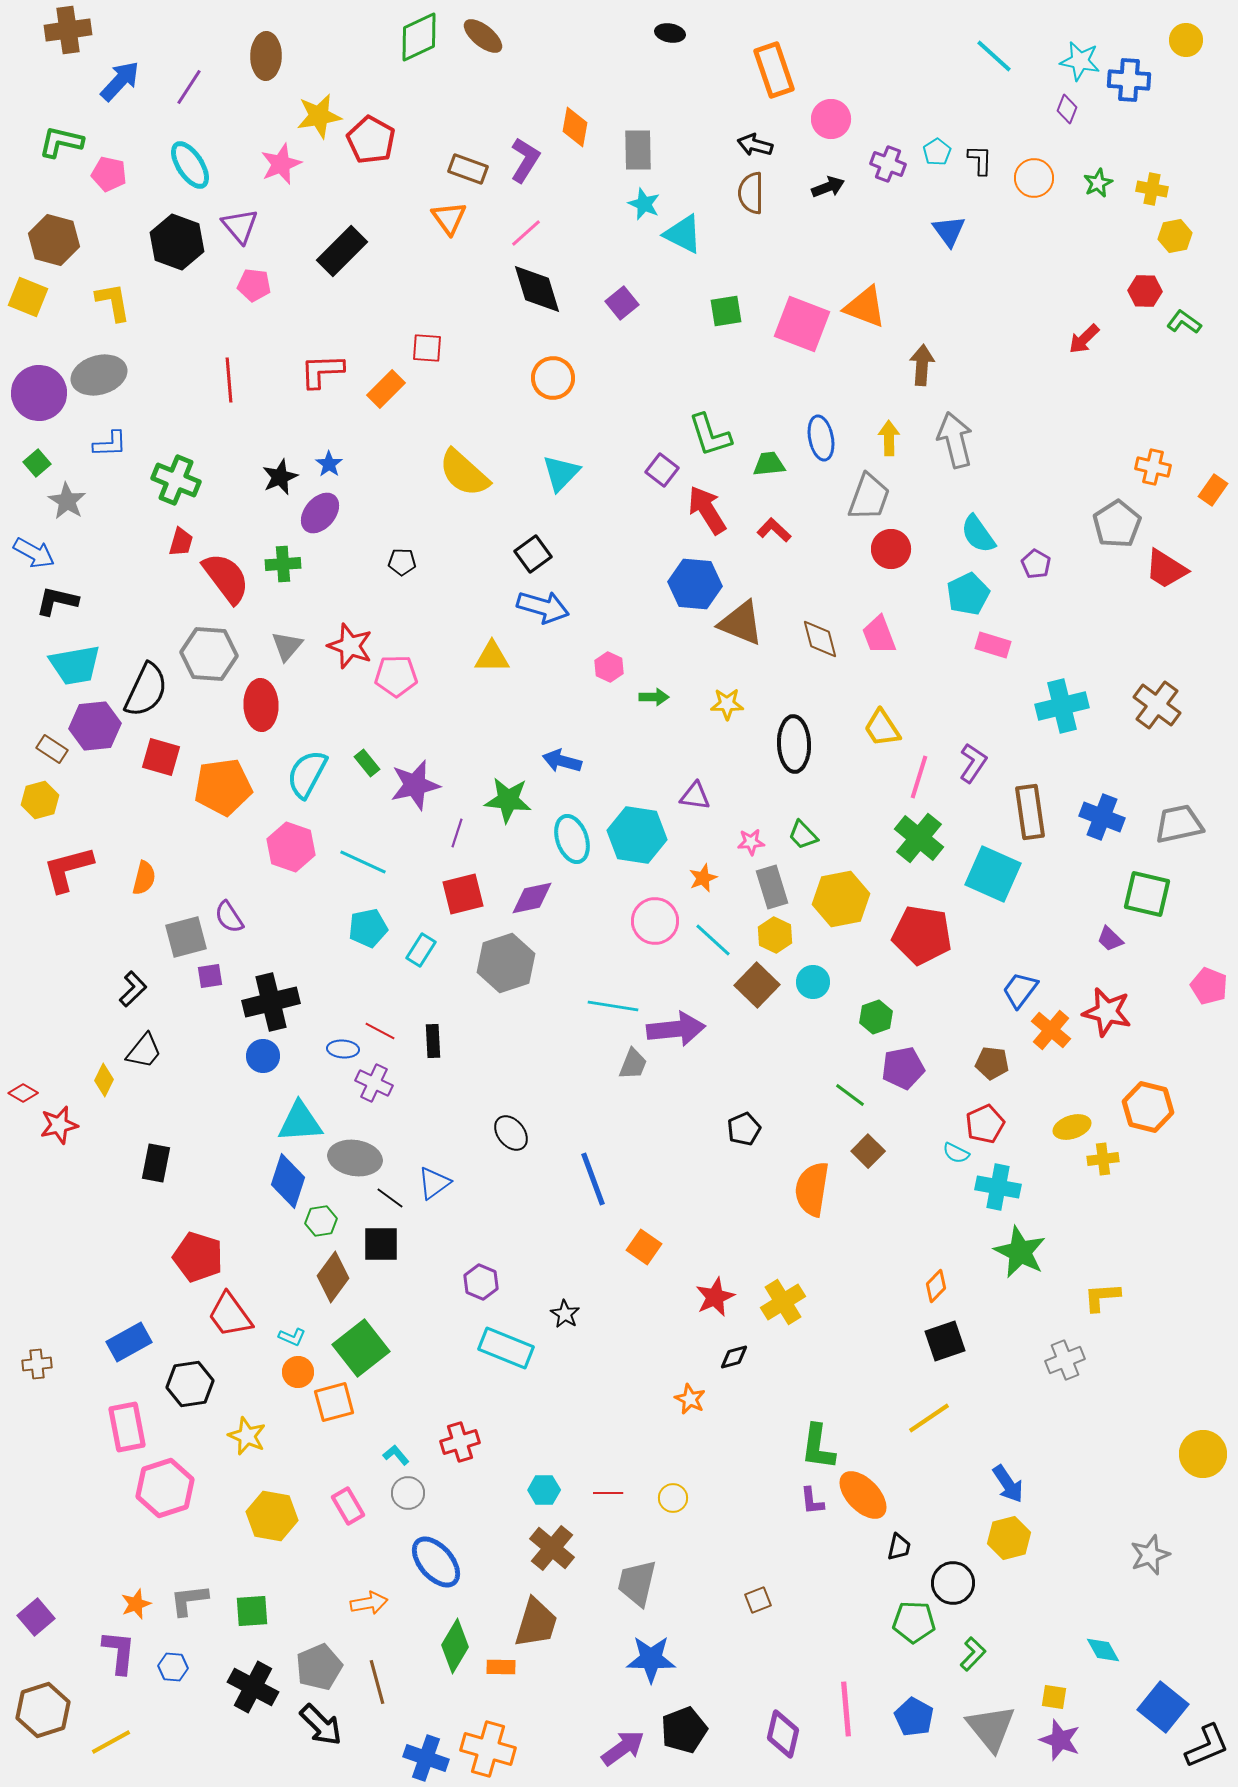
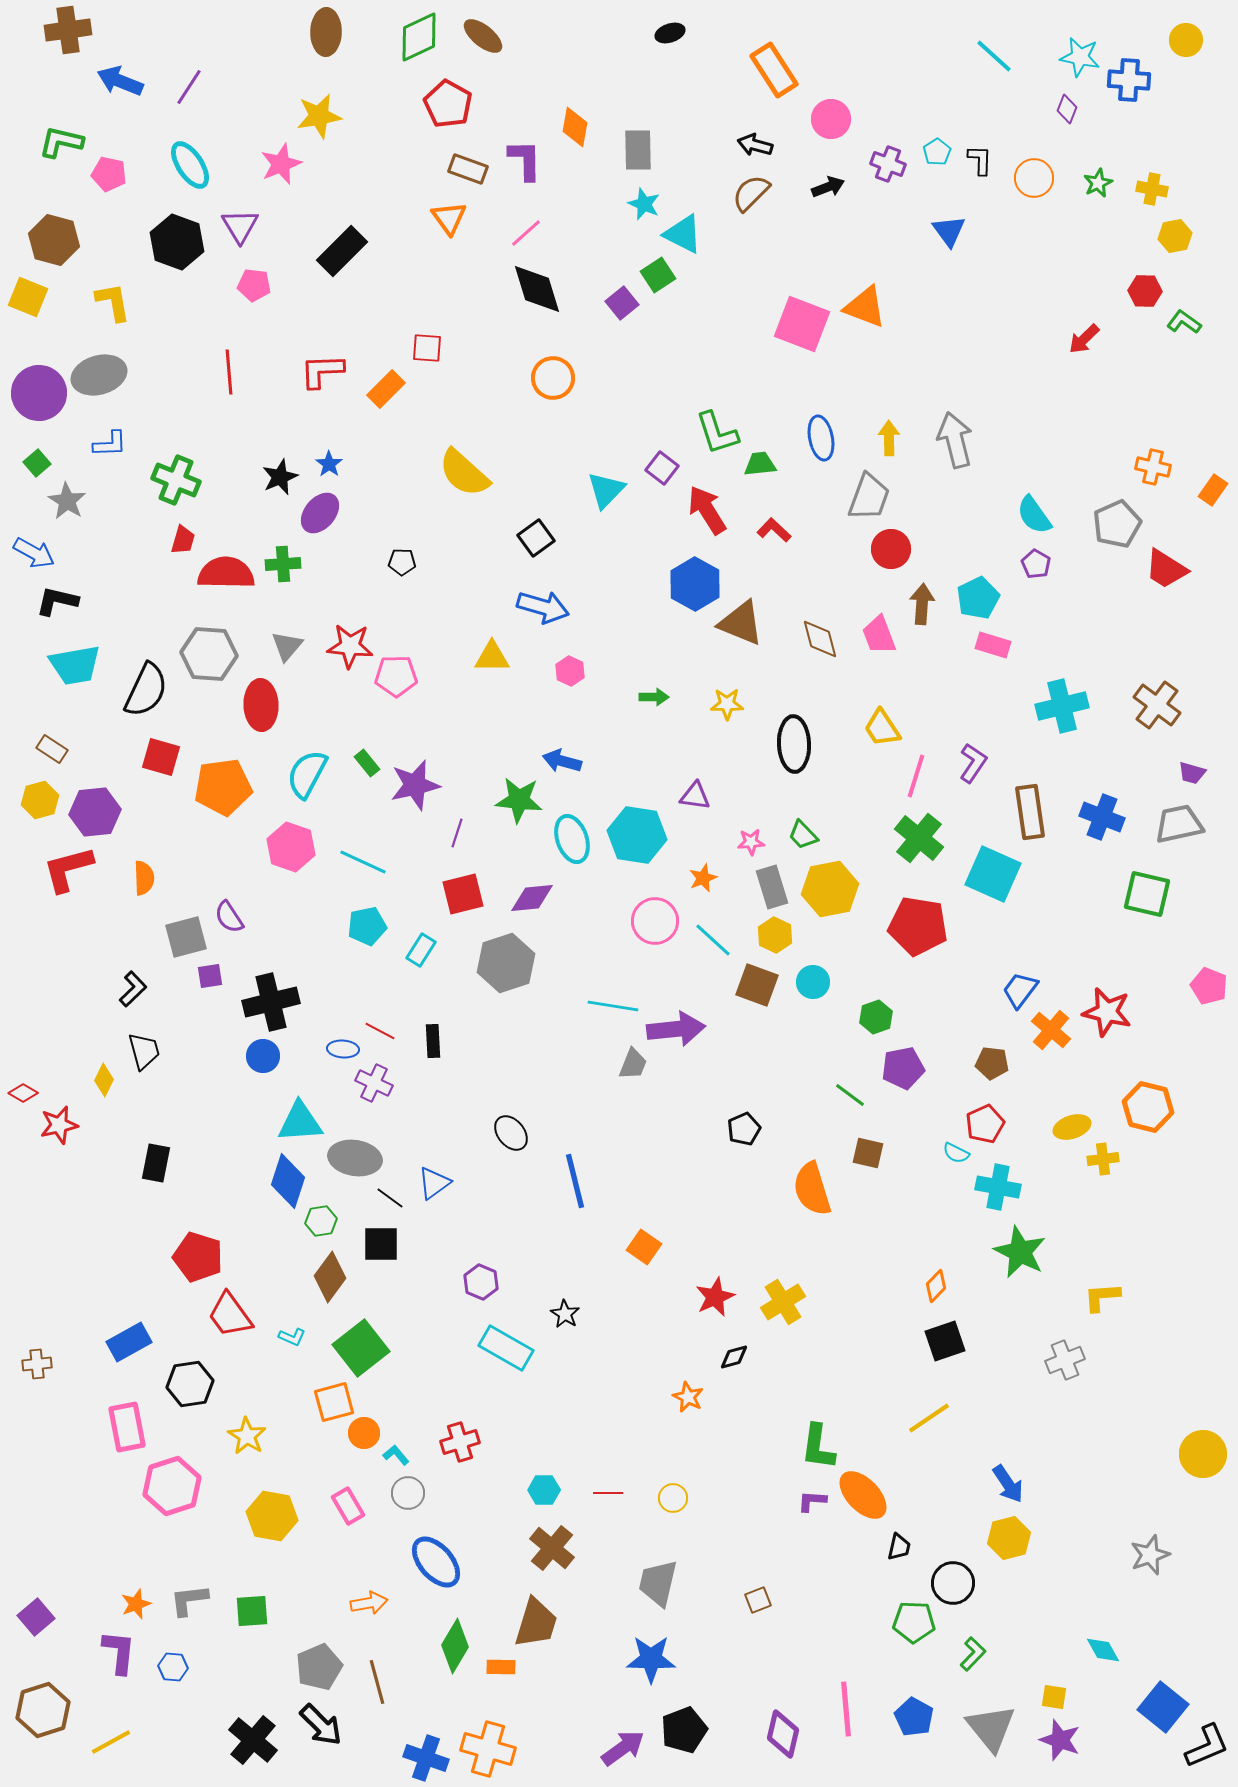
black ellipse at (670, 33): rotated 28 degrees counterclockwise
brown ellipse at (266, 56): moved 60 px right, 24 px up
cyan star at (1080, 61): moved 4 px up
orange rectangle at (774, 70): rotated 14 degrees counterclockwise
blue arrow at (120, 81): rotated 111 degrees counterclockwise
red pentagon at (371, 140): moved 77 px right, 36 px up
purple L-shape at (525, 160): rotated 33 degrees counterclockwise
brown semicircle at (751, 193): rotated 45 degrees clockwise
purple triangle at (240, 226): rotated 9 degrees clockwise
green square at (726, 311): moved 68 px left, 36 px up; rotated 24 degrees counterclockwise
brown arrow at (922, 365): moved 239 px down
red line at (229, 380): moved 8 px up
green L-shape at (710, 435): moved 7 px right, 2 px up
green trapezoid at (769, 464): moved 9 px left
purple square at (662, 470): moved 2 px up
cyan triangle at (561, 473): moved 45 px right, 17 px down
gray pentagon at (1117, 524): rotated 9 degrees clockwise
cyan semicircle at (978, 534): moved 56 px right, 19 px up
red trapezoid at (181, 542): moved 2 px right, 2 px up
black square at (533, 554): moved 3 px right, 16 px up
red semicircle at (226, 578): moved 5 px up; rotated 52 degrees counterclockwise
blue hexagon at (695, 584): rotated 24 degrees clockwise
cyan pentagon at (968, 594): moved 10 px right, 4 px down
red star at (350, 646): rotated 15 degrees counterclockwise
pink hexagon at (609, 667): moved 39 px left, 4 px down
purple hexagon at (95, 726): moved 86 px down
pink line at (919, 777): moved 3 px left, 1 px up
green star at (508, 800): moved 11 px right
orange semicircle at (144, 878): rotated 16 degrees counterclockwise
purple diamond at (532, 898): rotated 6 degrees clockwise
yellow hexagon at (841, 899): moved 11 px left, 10 px up
cyan pentagon at (368, 928): moved 1 px left, 2 px up
red pentagon at (922, 935): moved 4 px left, 9 px up
purple trapezoid at (1110, 939): moved 82 px right, 166 px up; rotated 28 degrees counterclockwise
brown square at (757, 985): rotated 24 degrees counterclockwise
black trapezoid at (144, 1051): rotated 54 degrees counterclockwise
brown square at (868, 1151): moved 2 px down; rotated 32 degrees counterclockwise
blue line at (593, 1179): moved 18 px left, 2 px down; rotated 6 degrees clockwise
orange semicircle at (812, 1189): rotated 26 degrees counterclockwise
brown diamond at (333, 1277): moved 3 px left
cyan rectangle at (506, 1348): rotated 8 degrees clockwise
orange circle at (298, 1372): moved 66 px right, 61 px down
orange star at (690, 1399): moved 2 px left, 2 px up
yellow star at (247, 1436): rotated 9 degrees clockwise
pink hexagon at (165, 1488): moved 7 px right, 2 px up
purple L-shape at (812, 1501): rotated 100 degrees clockwise
gray trapezoid at (637, 1583): moved 21 px right
black cross at (253, 1687): moved 53 px down; rotated 12 degrees clockwise
